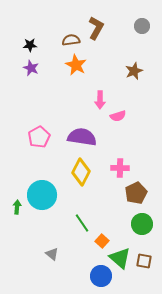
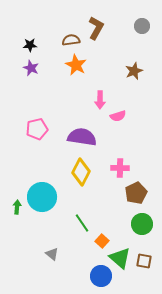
pink pentagon: moved 2 px left, 8 px up; rotated 15 degrees clockwise
cyan circle: moved 2 px down
